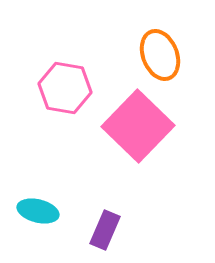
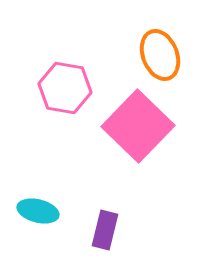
purple rectangle: rotated 9 degrees counterclockwise
